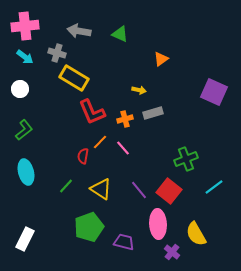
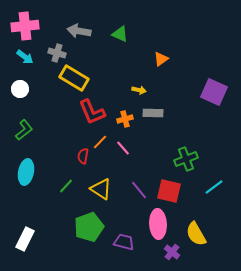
gray rectangle: rotated 18 degrees clockwise
cyan ellipse: rotated 25 degrees clockwise
red square: rotated 25 degrees counterclockwise
